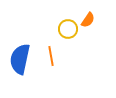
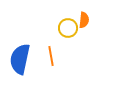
orange semicircle: moved 4 px left; rotated 28 degrees counterclockwise
yellow circle: moved 1 px up
